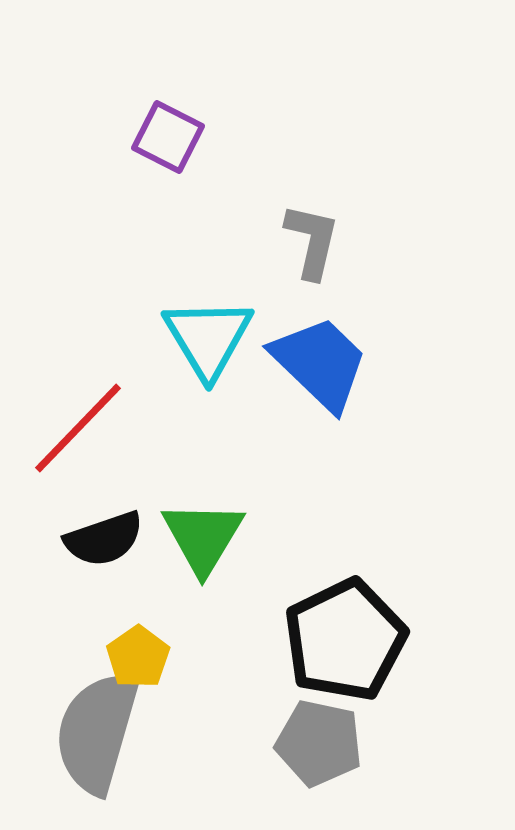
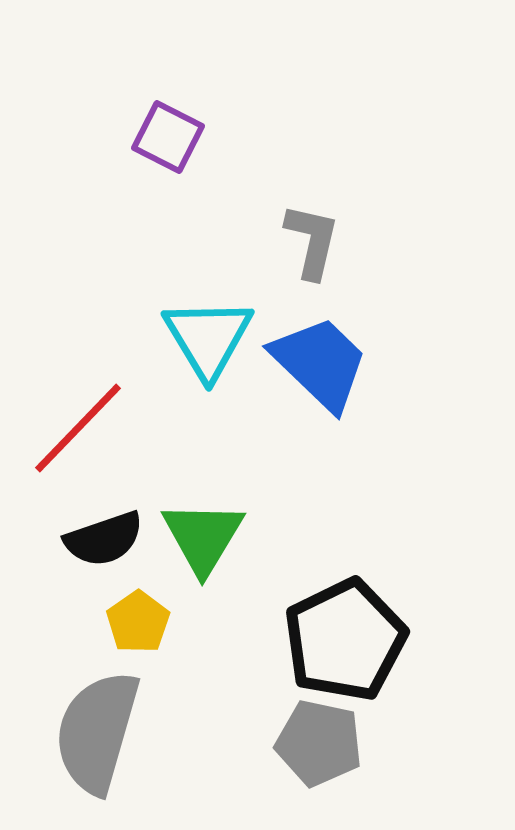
yellow pentagon: moved 35 px up
